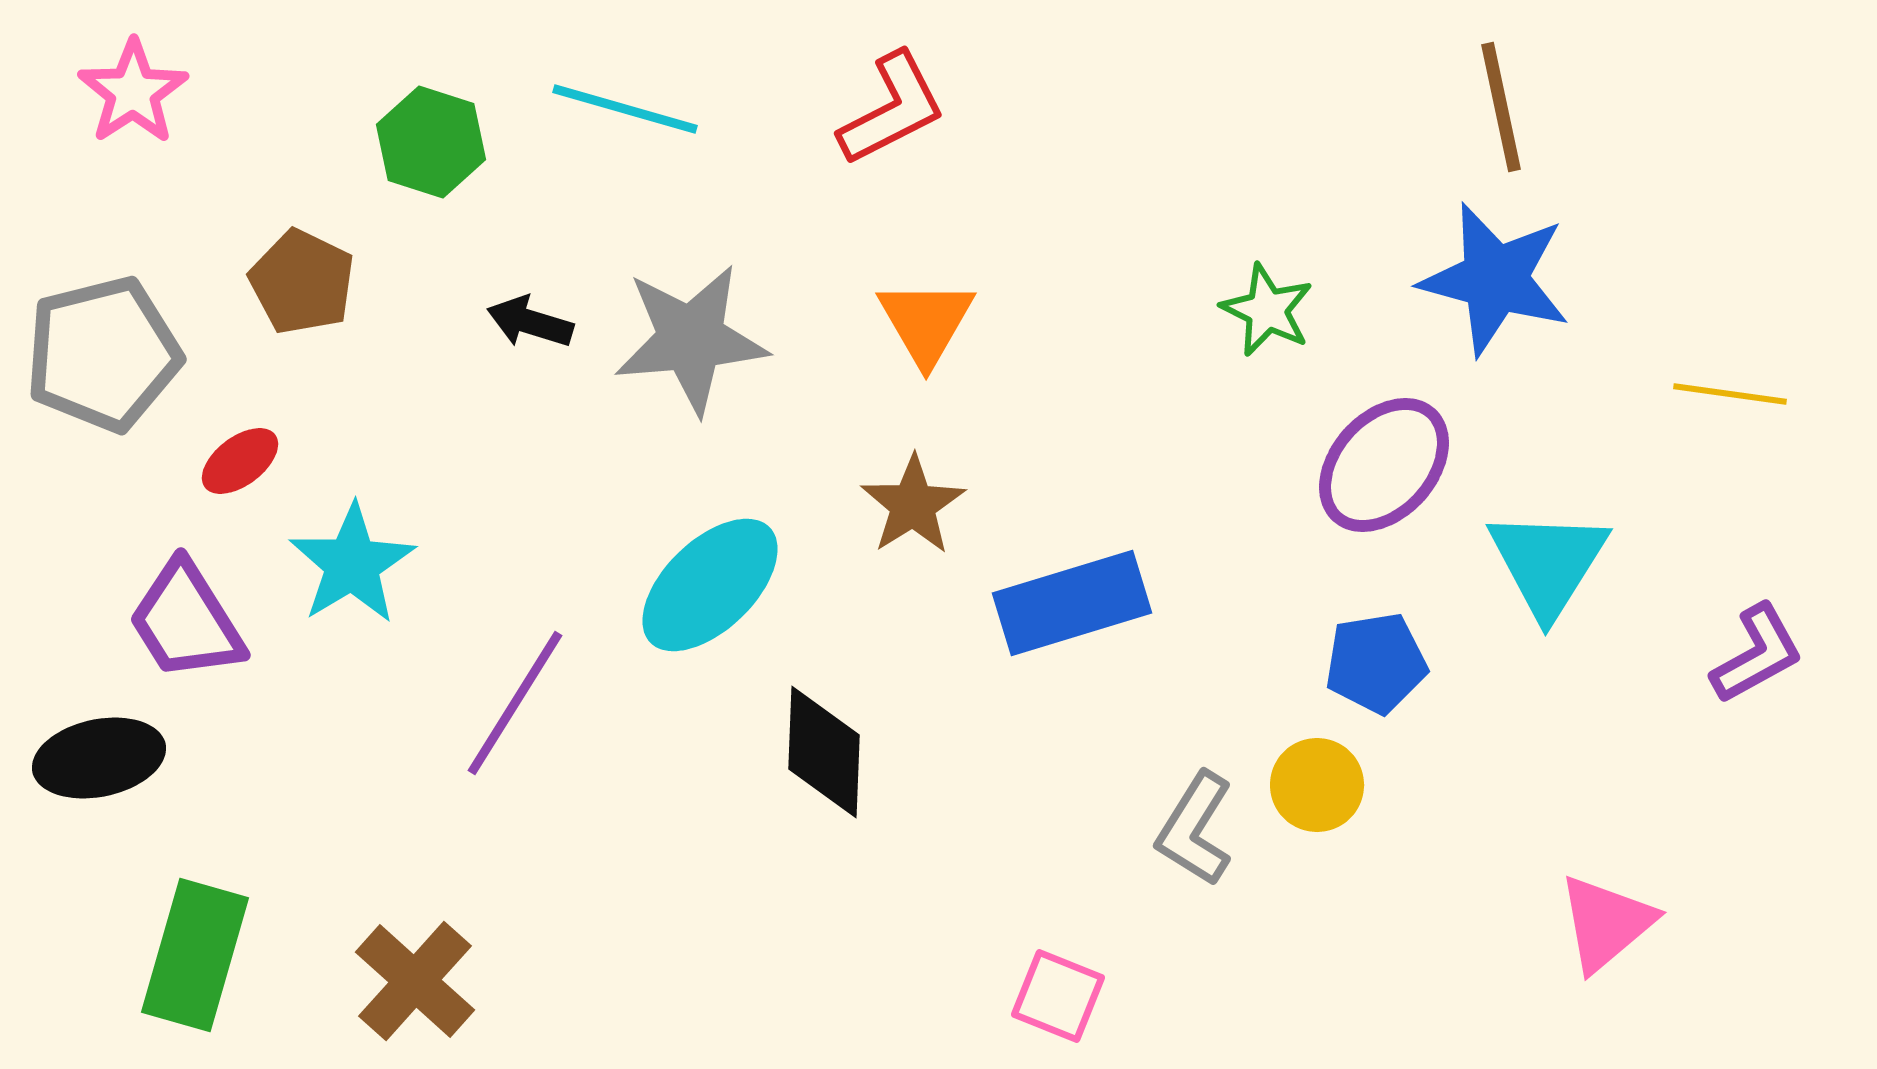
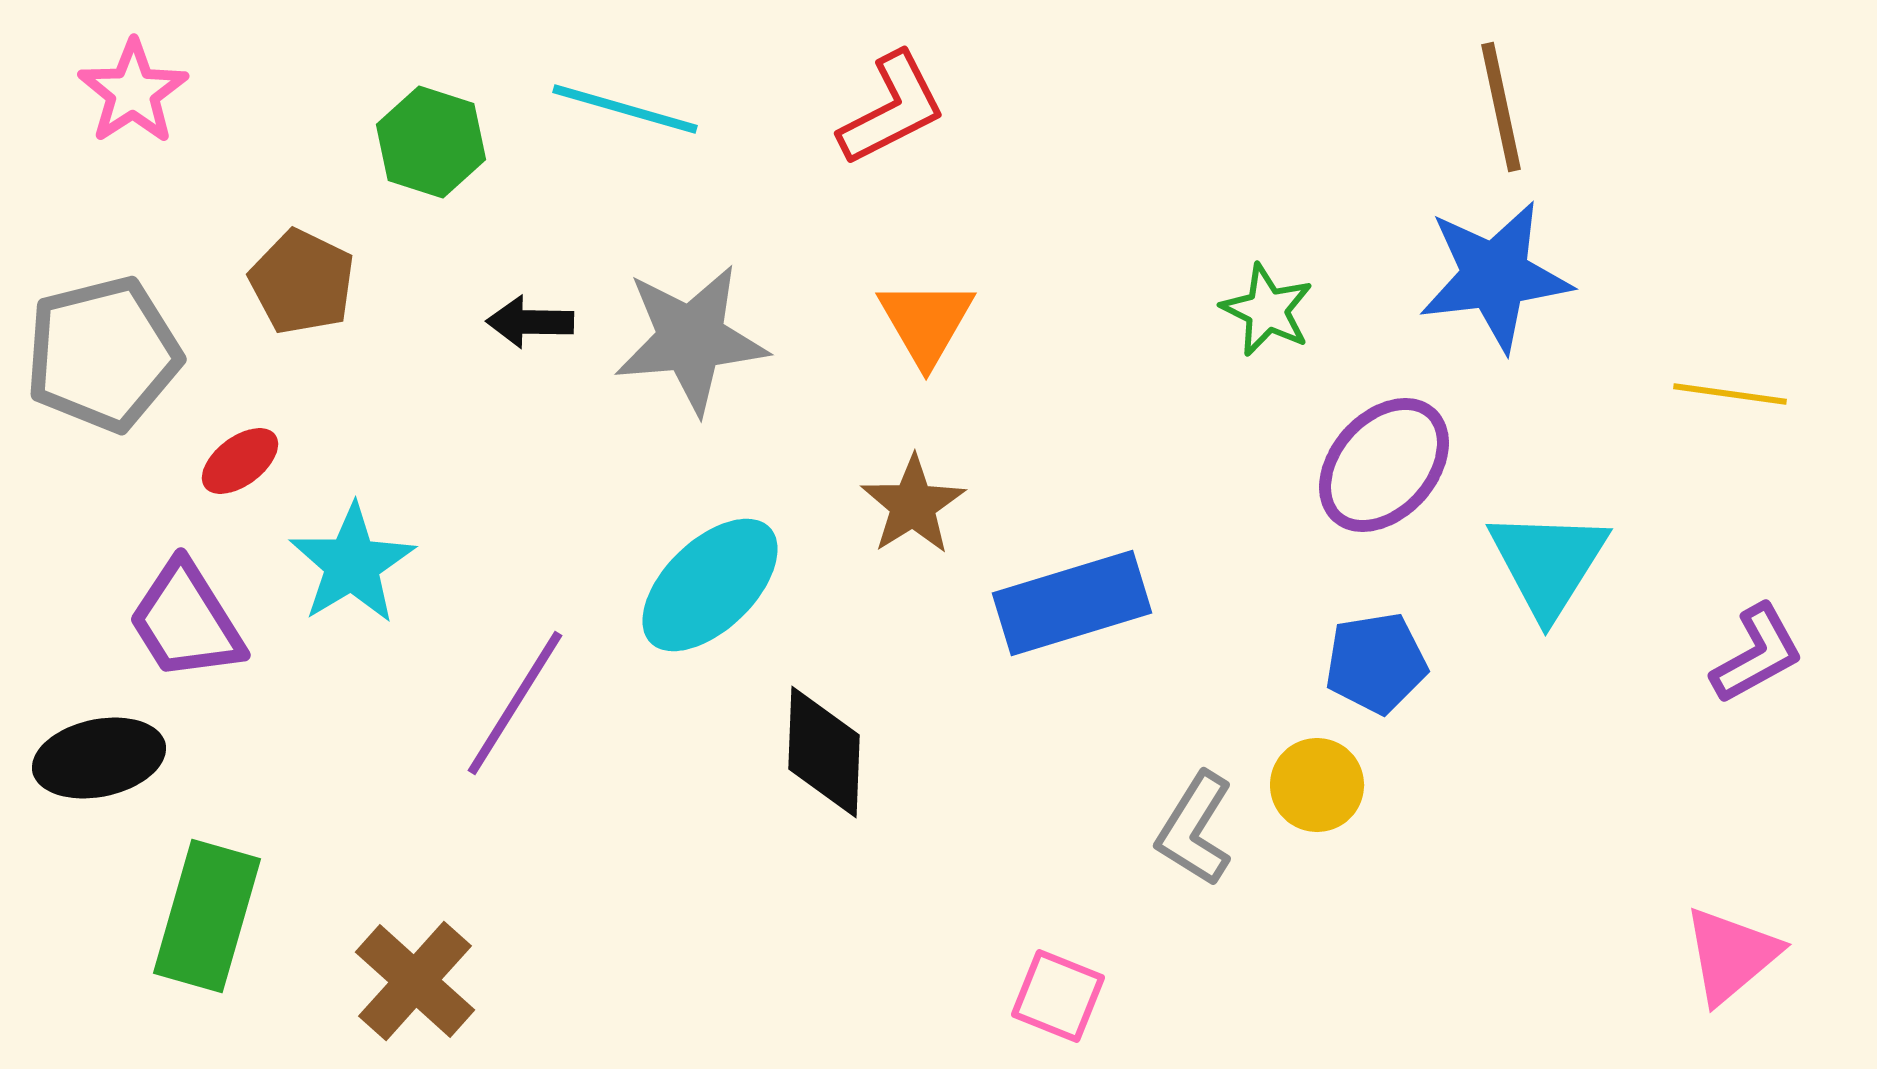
blue star: moved 3 px up; rotated 22 degrees counterclockwise
black arrow: rotated 16 degrees counterclockwise
pink triangle: moved 125 px right, 32 px down
green rectangle: moved 12 px right, 39 px up
